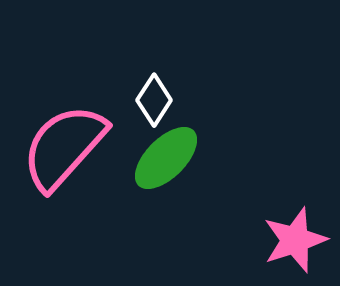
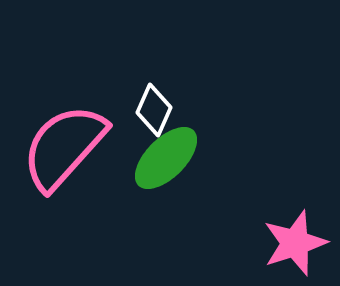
white diamond: moved 10 px down; rotated 9 degrees counterclockwise
pink star: moved 3 px down
